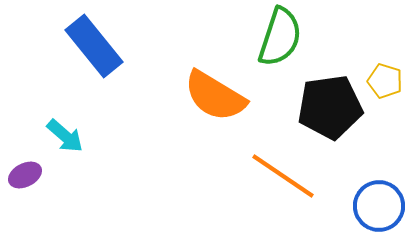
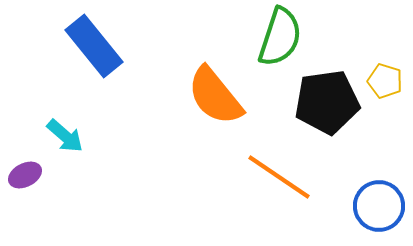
orange semicircle: rotated 20 degrees clockwise
black pentagon: moved 3 px left, 5 px up
orange line: moved 4 px left, 1 px down
